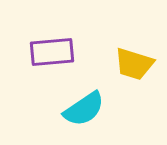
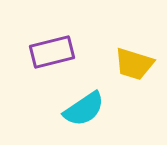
purple rectangle: rotated 9 degrees counterclockwise
